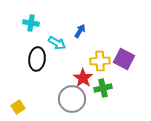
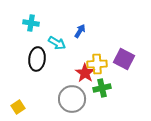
yellow cross: moved 3 px left, 3 px down
red star: moved 2 px right, 5 px up
green cross: moved 1 px left
